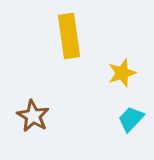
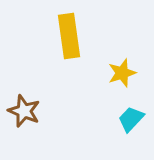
brown star: moved 9 px left, 5 px up; rotated 8 degrees counterclockwise
